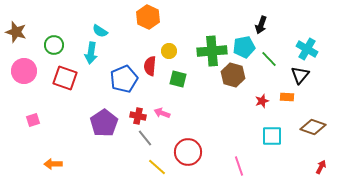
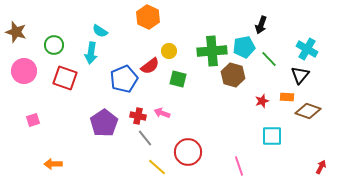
red semicircle: rotated 132 degrees counterclockwise
brown diamond: moved 5 px left, 16 px up
